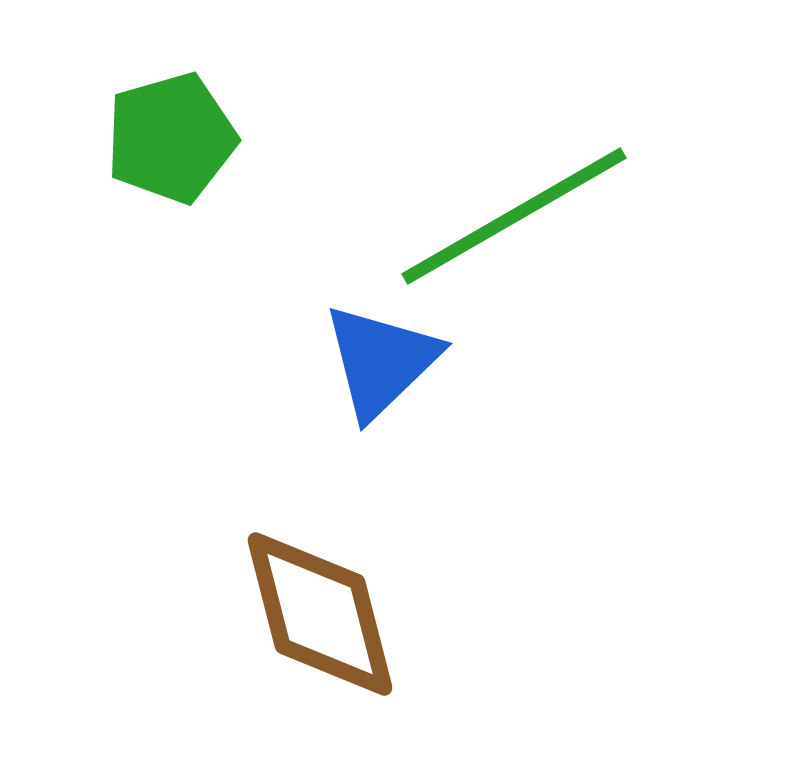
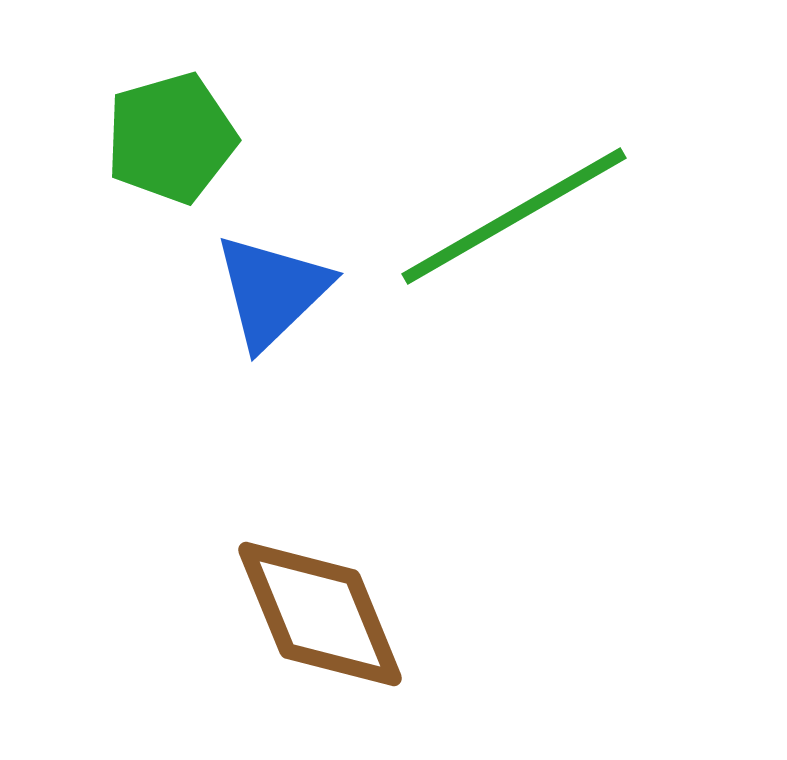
blue triangle: moved 109 px left, 70 px up
brown diamond: rotated 8 degrees counterclockwise
